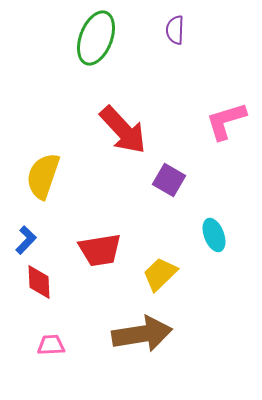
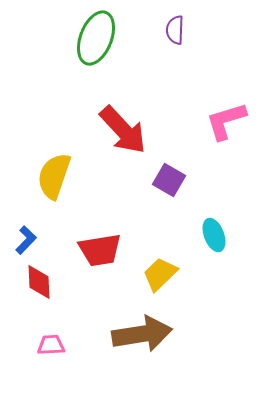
yellow semicircle: moved 11 px right
